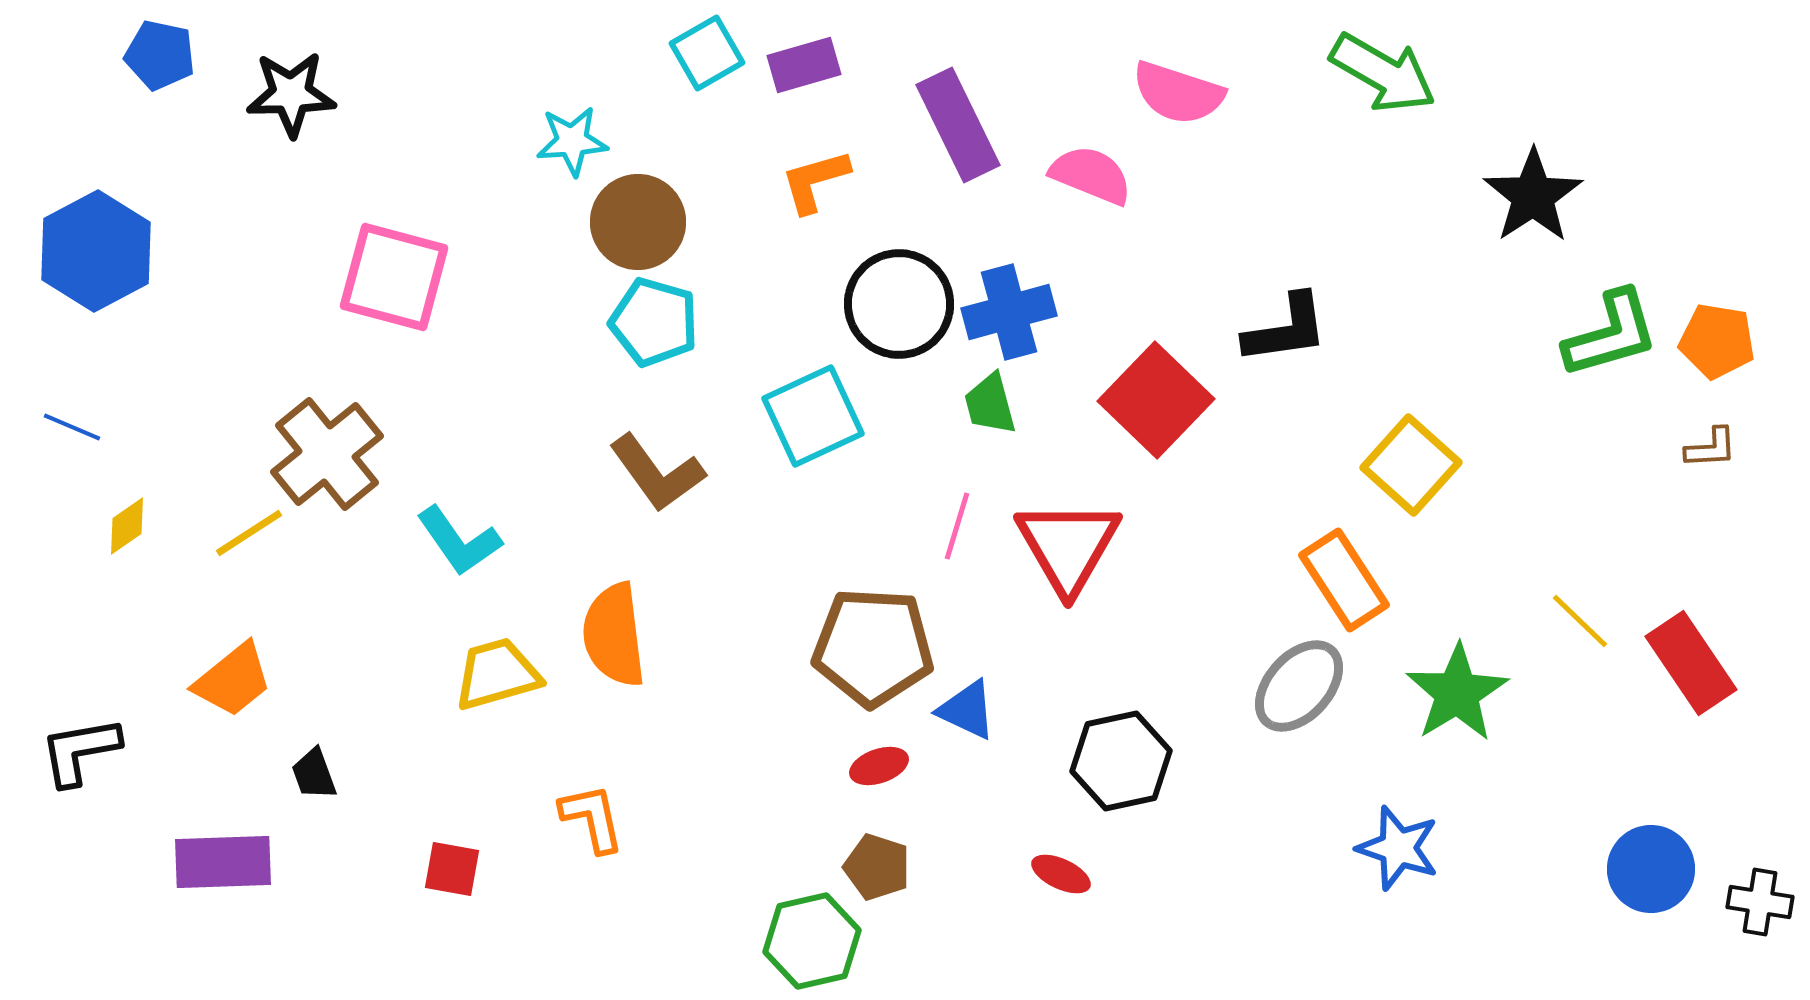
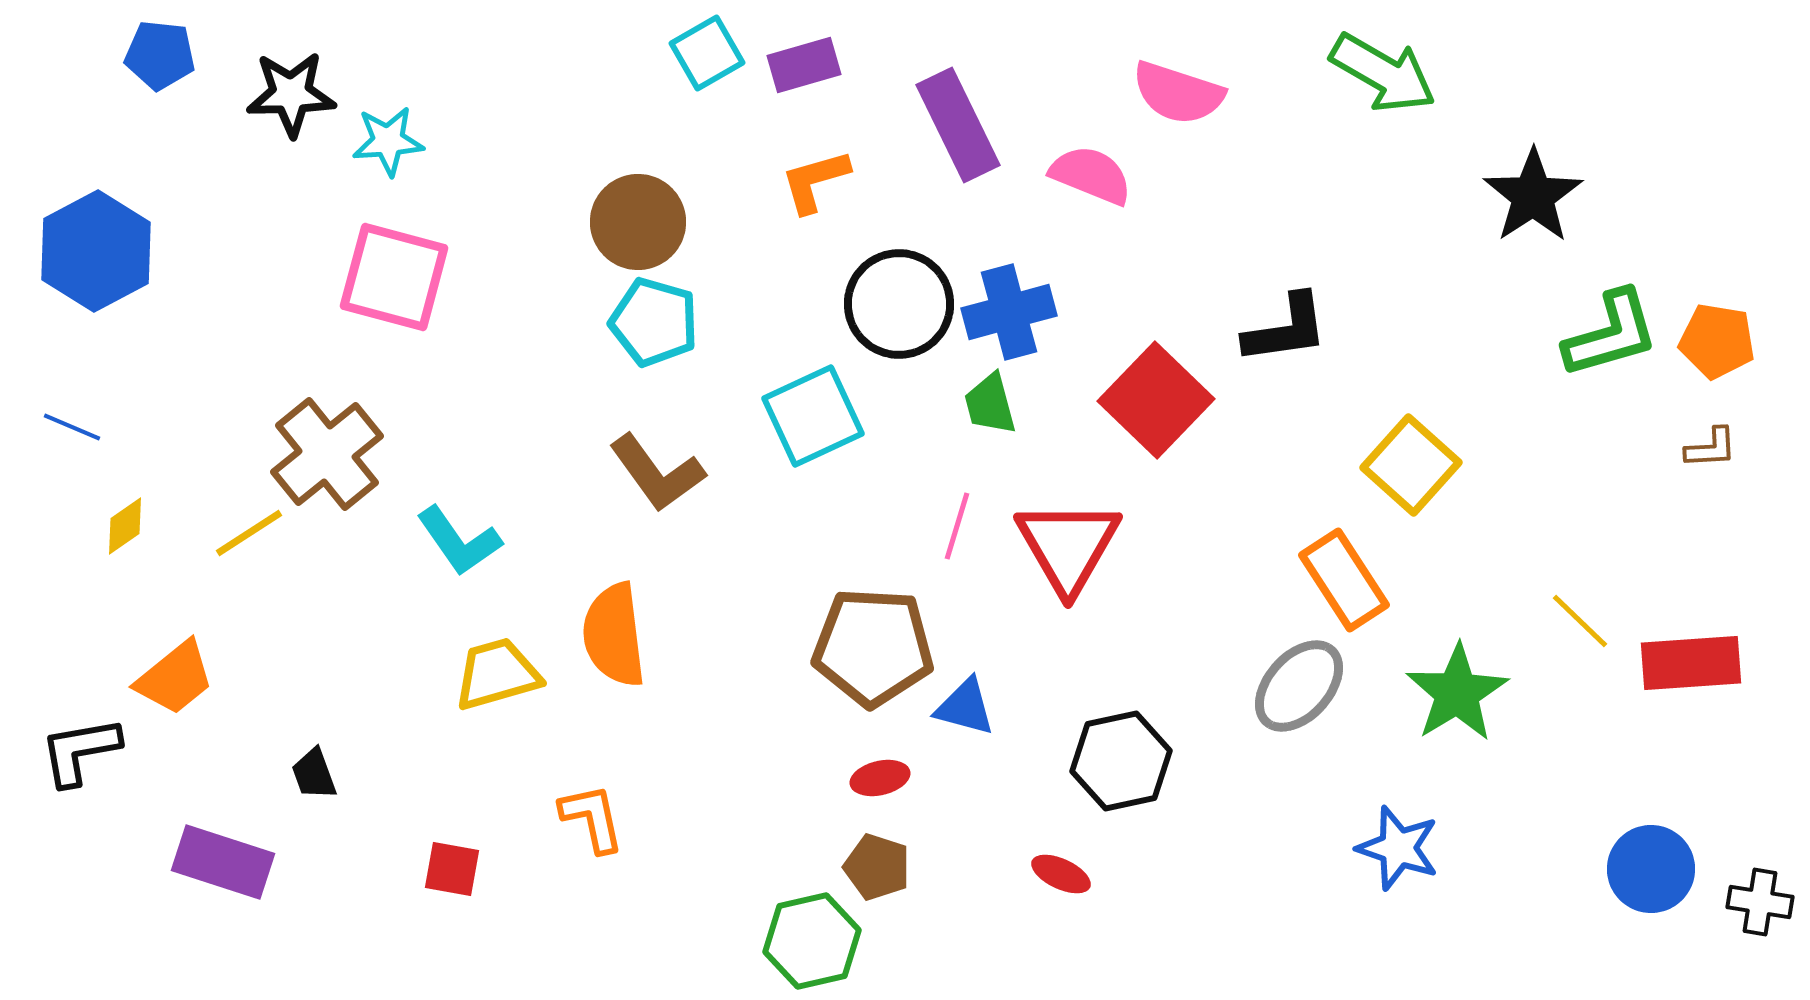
blue pentagon at (160, 55): rotated 6 degrees counterclockwise
cyan star at (572, 141): moved 184 px left
yellow diamond at (127, 526): moved 2 px left
red rectangle at (1691, 663): rotated 60 degrees counterclockwise
orange trapezoid at (233, 680): moved 58 px left, 2 px up
blue triangle at (967, 710): moved 2 px left, 3 px up; rotated 10 degrees counterclockwise
red ellipse at (879, 766): moved 1 px right, 12 px down; rotated 6 degrees clockwise
purple rectangle at (223, 862): rotated 20 degrees clockwise
